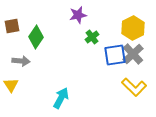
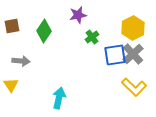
green diamond: moved 8 px right, 6 px up
cyan arrow: moved 2 px left; rotated 15 degrees counterclockwise
